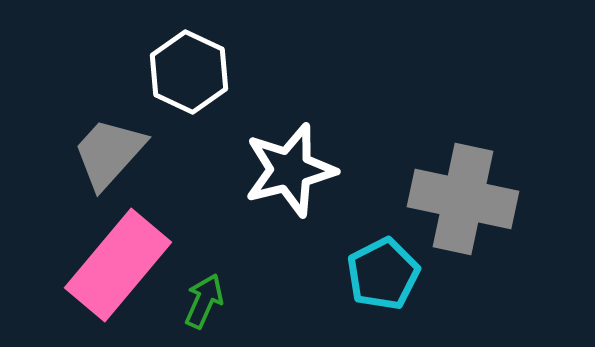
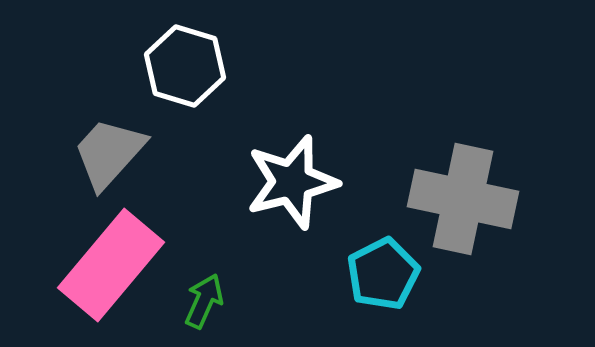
white hexagon: moved 4 px left, 6 px up; rotated 8 degrees counterclockwise
white star: moved 2 px right, 12 px down
pink rectangle: moved 7 px left
